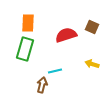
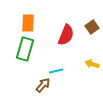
brown square: rotated 32 degrees clockwise
red semicircle: rotated 130 degrees clockwise
cyan line: moved 1 px right
brown arrow: moved 1 px right; rotated 28 degrees clockwise
